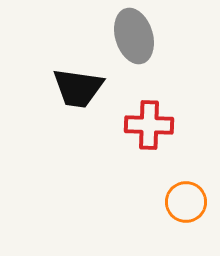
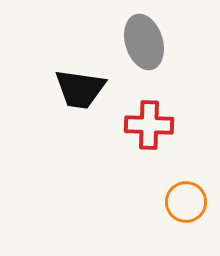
gray ellipse: moved 10 px right, 6 px down
black trapezoid: moved 2 px right, 1 px down
